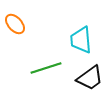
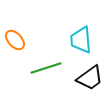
orange ellipse: moved 16 px down
